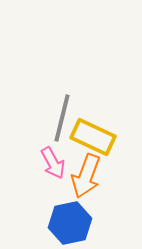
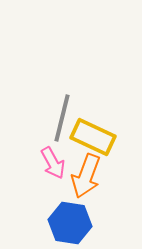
blue hexagon: rotated 21 degrees clockwise
